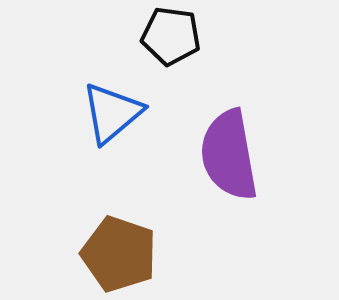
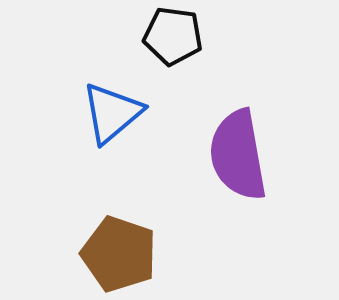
black pentagon: moved 2 px right
purple semicircle: moved 9 px right
